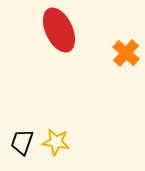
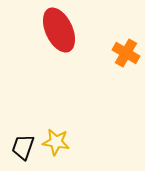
orange cross: rotated 12 degrees counterclockwise
black trapezoid: moved 1 px right, 5 px down
